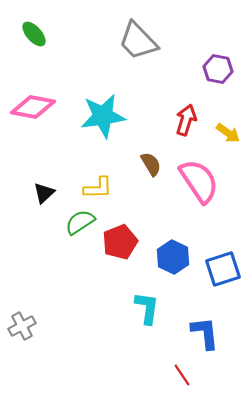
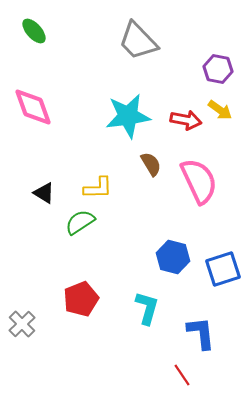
green ellipse: moved 3 px up
pink diamond: rotated 60 degrees clockwise
cyan star: moved 25 px right
red arrow: rotated 84 degrees clockwise
yellow arrow: moved 8 px left, 23 px up
pink semicircle: rotated 9 degrees clockwise
black triangle: rotated 45 degrees counterclockwise
red pentagon: moved 39 px left, 57 px down
blue hexagon: rotated 12 degrees counterclockwise
cyan L-shape: rotated 8 degrees clockwise
gray cross: moved 2 px up; rotated 16 degrees counterclockwise
blue L-shape: moved 4 px left
